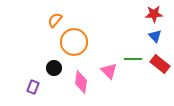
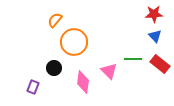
pink diamond: moved 2 px right
